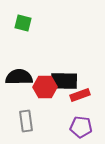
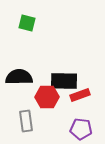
green square: moved 4 px right
red hexagon: moved 2 px right, 10 px down
purple pentagon: moved 2 px down
